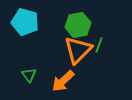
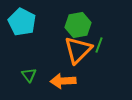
cyan pentagon: moved 3 px left; rotated 12 degrees clockwise
orange arrow: rotated 40 degrees clockwise
